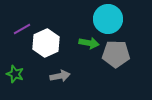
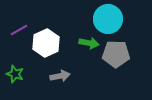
purple line: moved 3 px left, 1 px down
